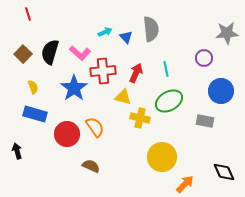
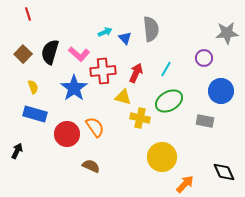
blue triangle: moved 1 px left, 1 px down
pink L-shape: moved 1 px left, 1 px down
cyan line: rotated 42 degrees clockwise
black arrow: rotated 42 degrees clockwise
